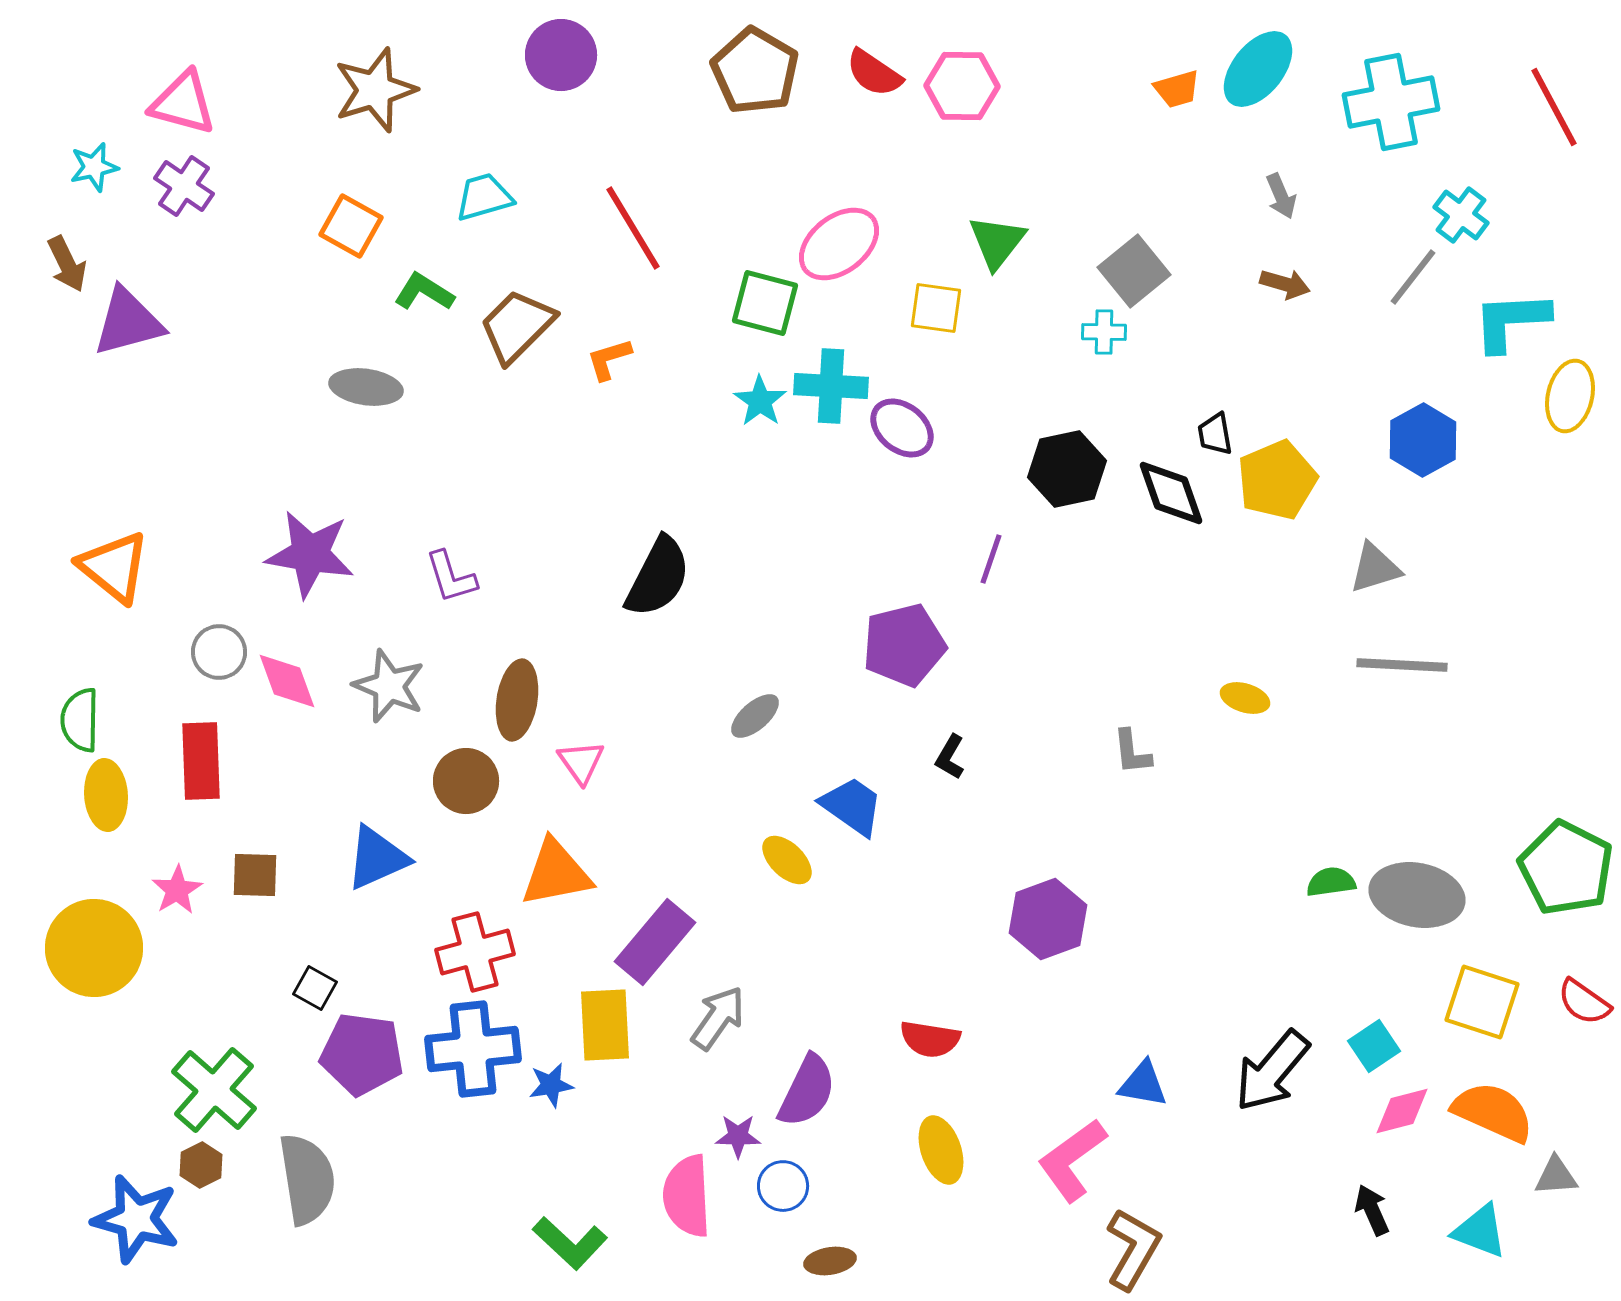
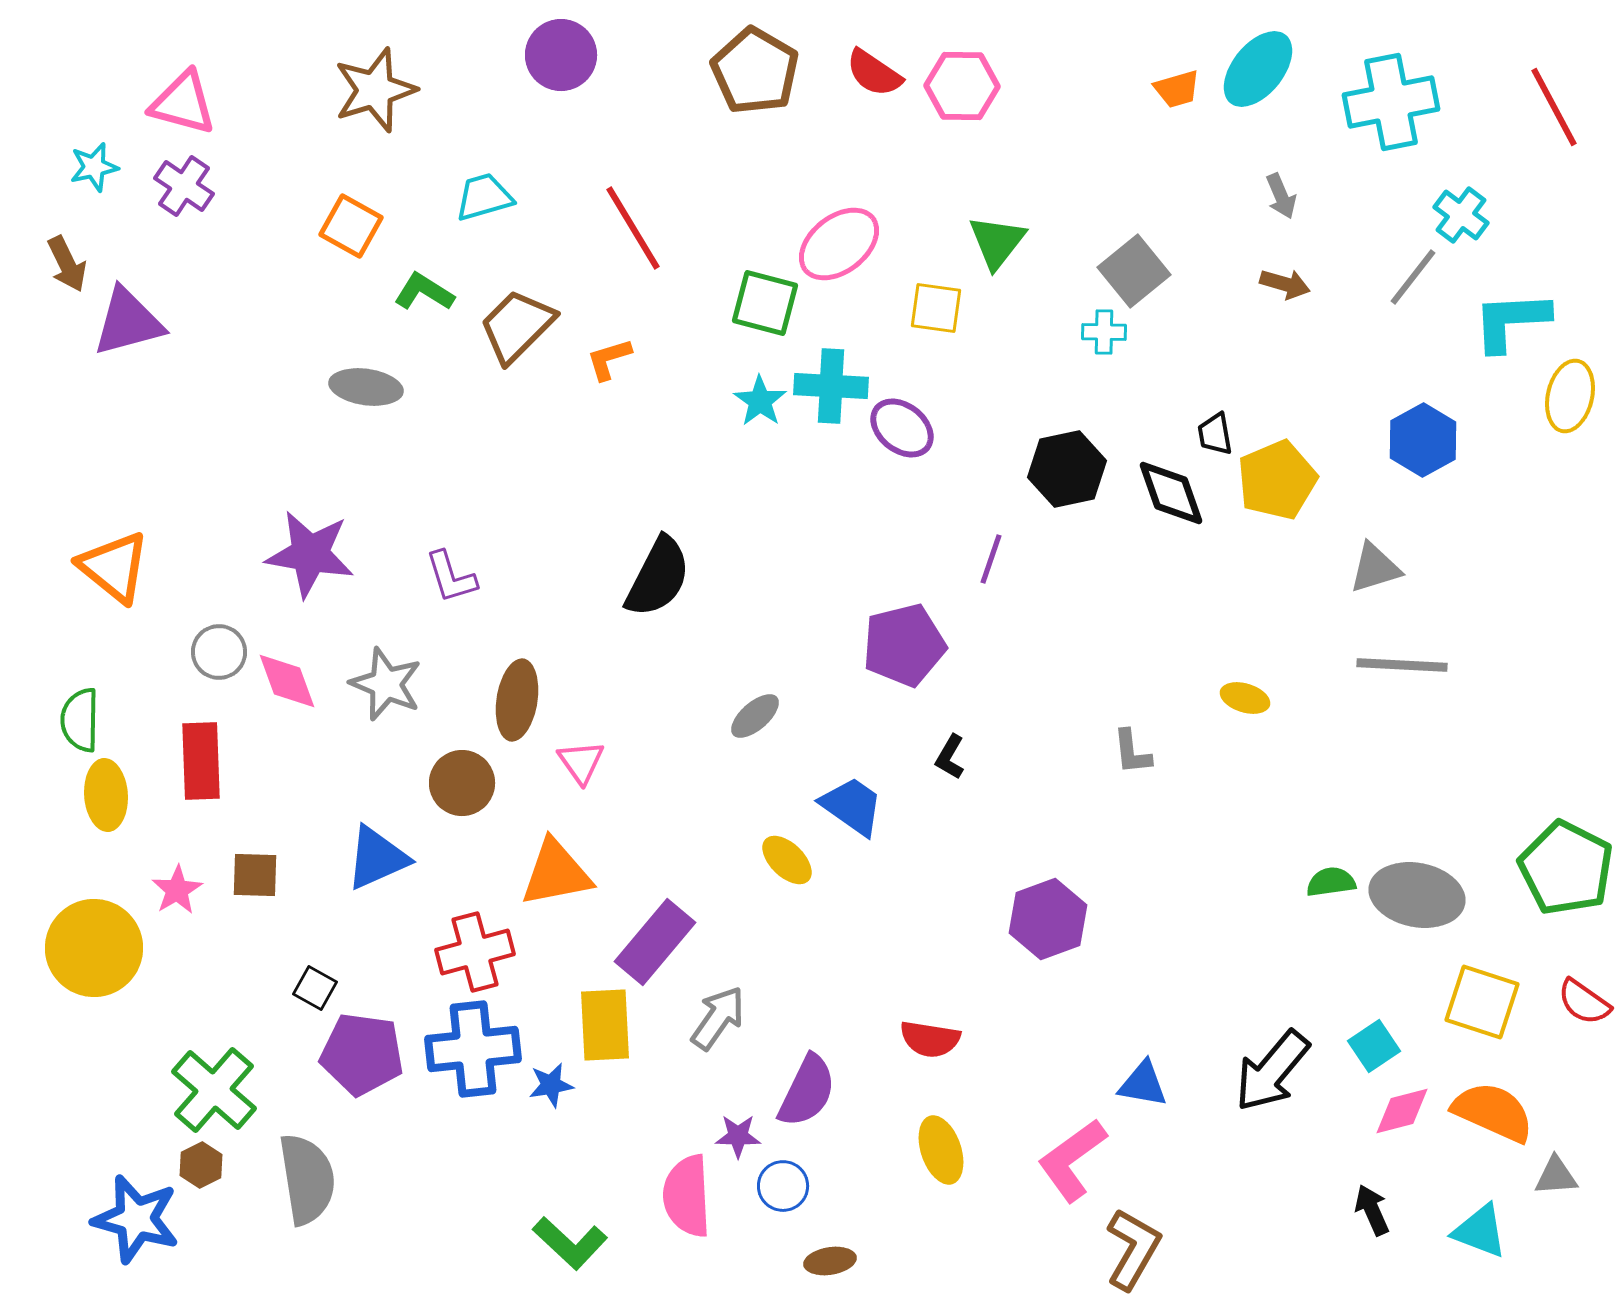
gray star at (389, 686): moved 3 px left, 2 px up
brown circle at (466, 781): moved 4 px left, 2 px down
